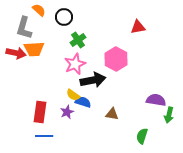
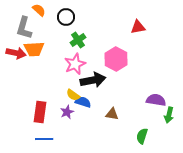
black circle: moved 2 px right
blue line: moved 3 px down
